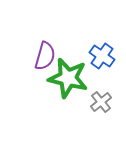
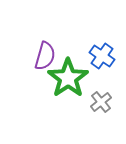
green star: rotated 24 degrees clockwise
